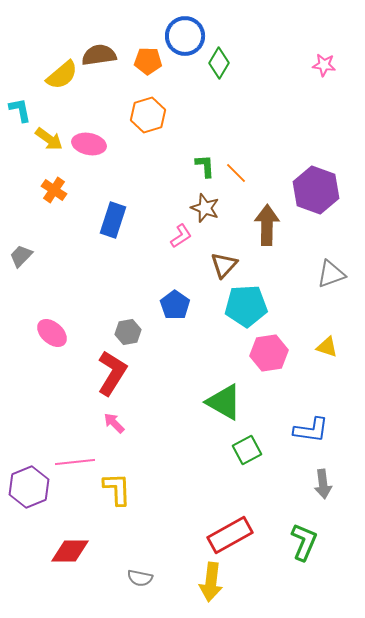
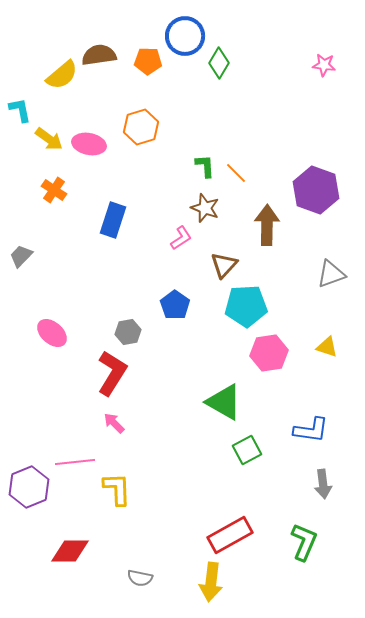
orange hexagon at (148, 115): moved 7 px left, 12 px down
pink L-shape at (181, 236): moved 2 px down
